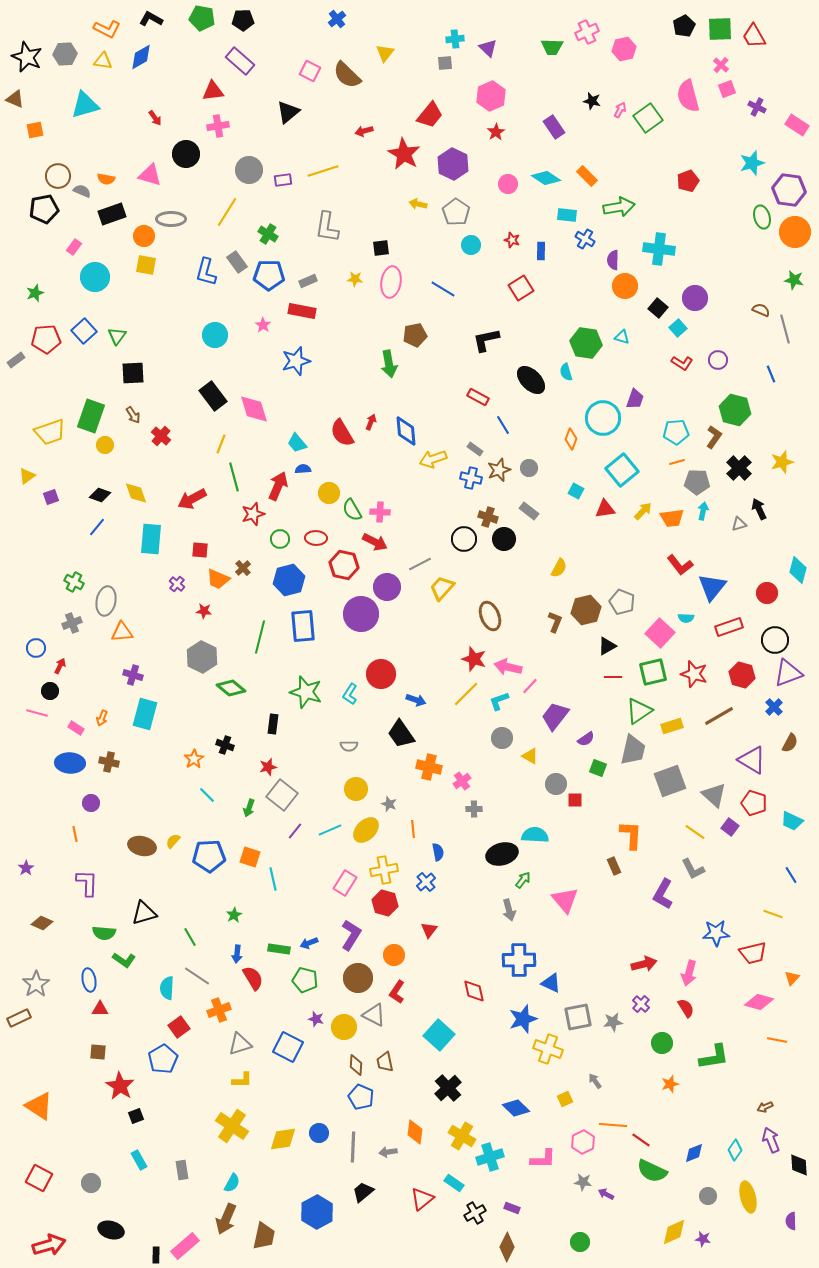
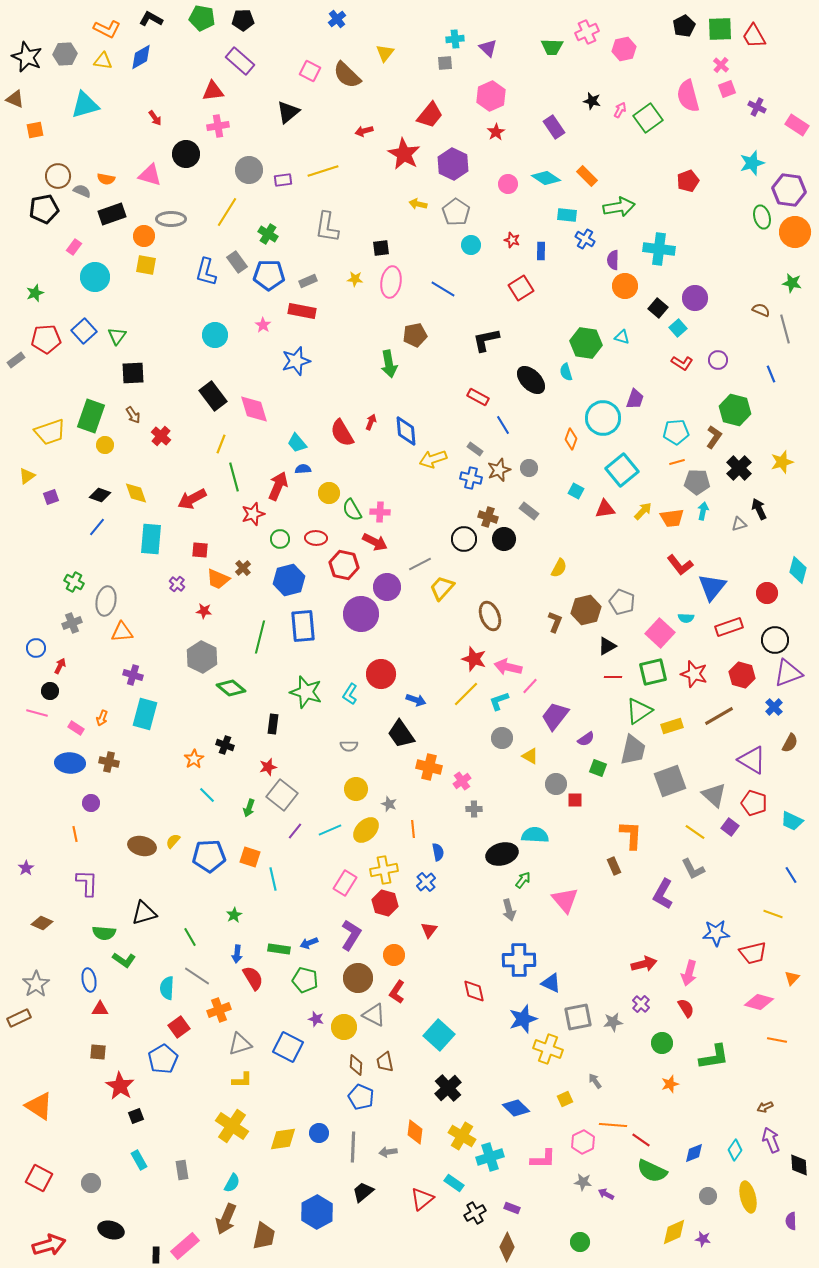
green star at (794, 280): moved 2 px left, 3 px down
